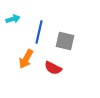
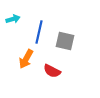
red semicircle: moved 1 px left, 3 px down
